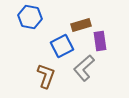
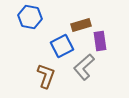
gray L-shape: moved 1 px up
